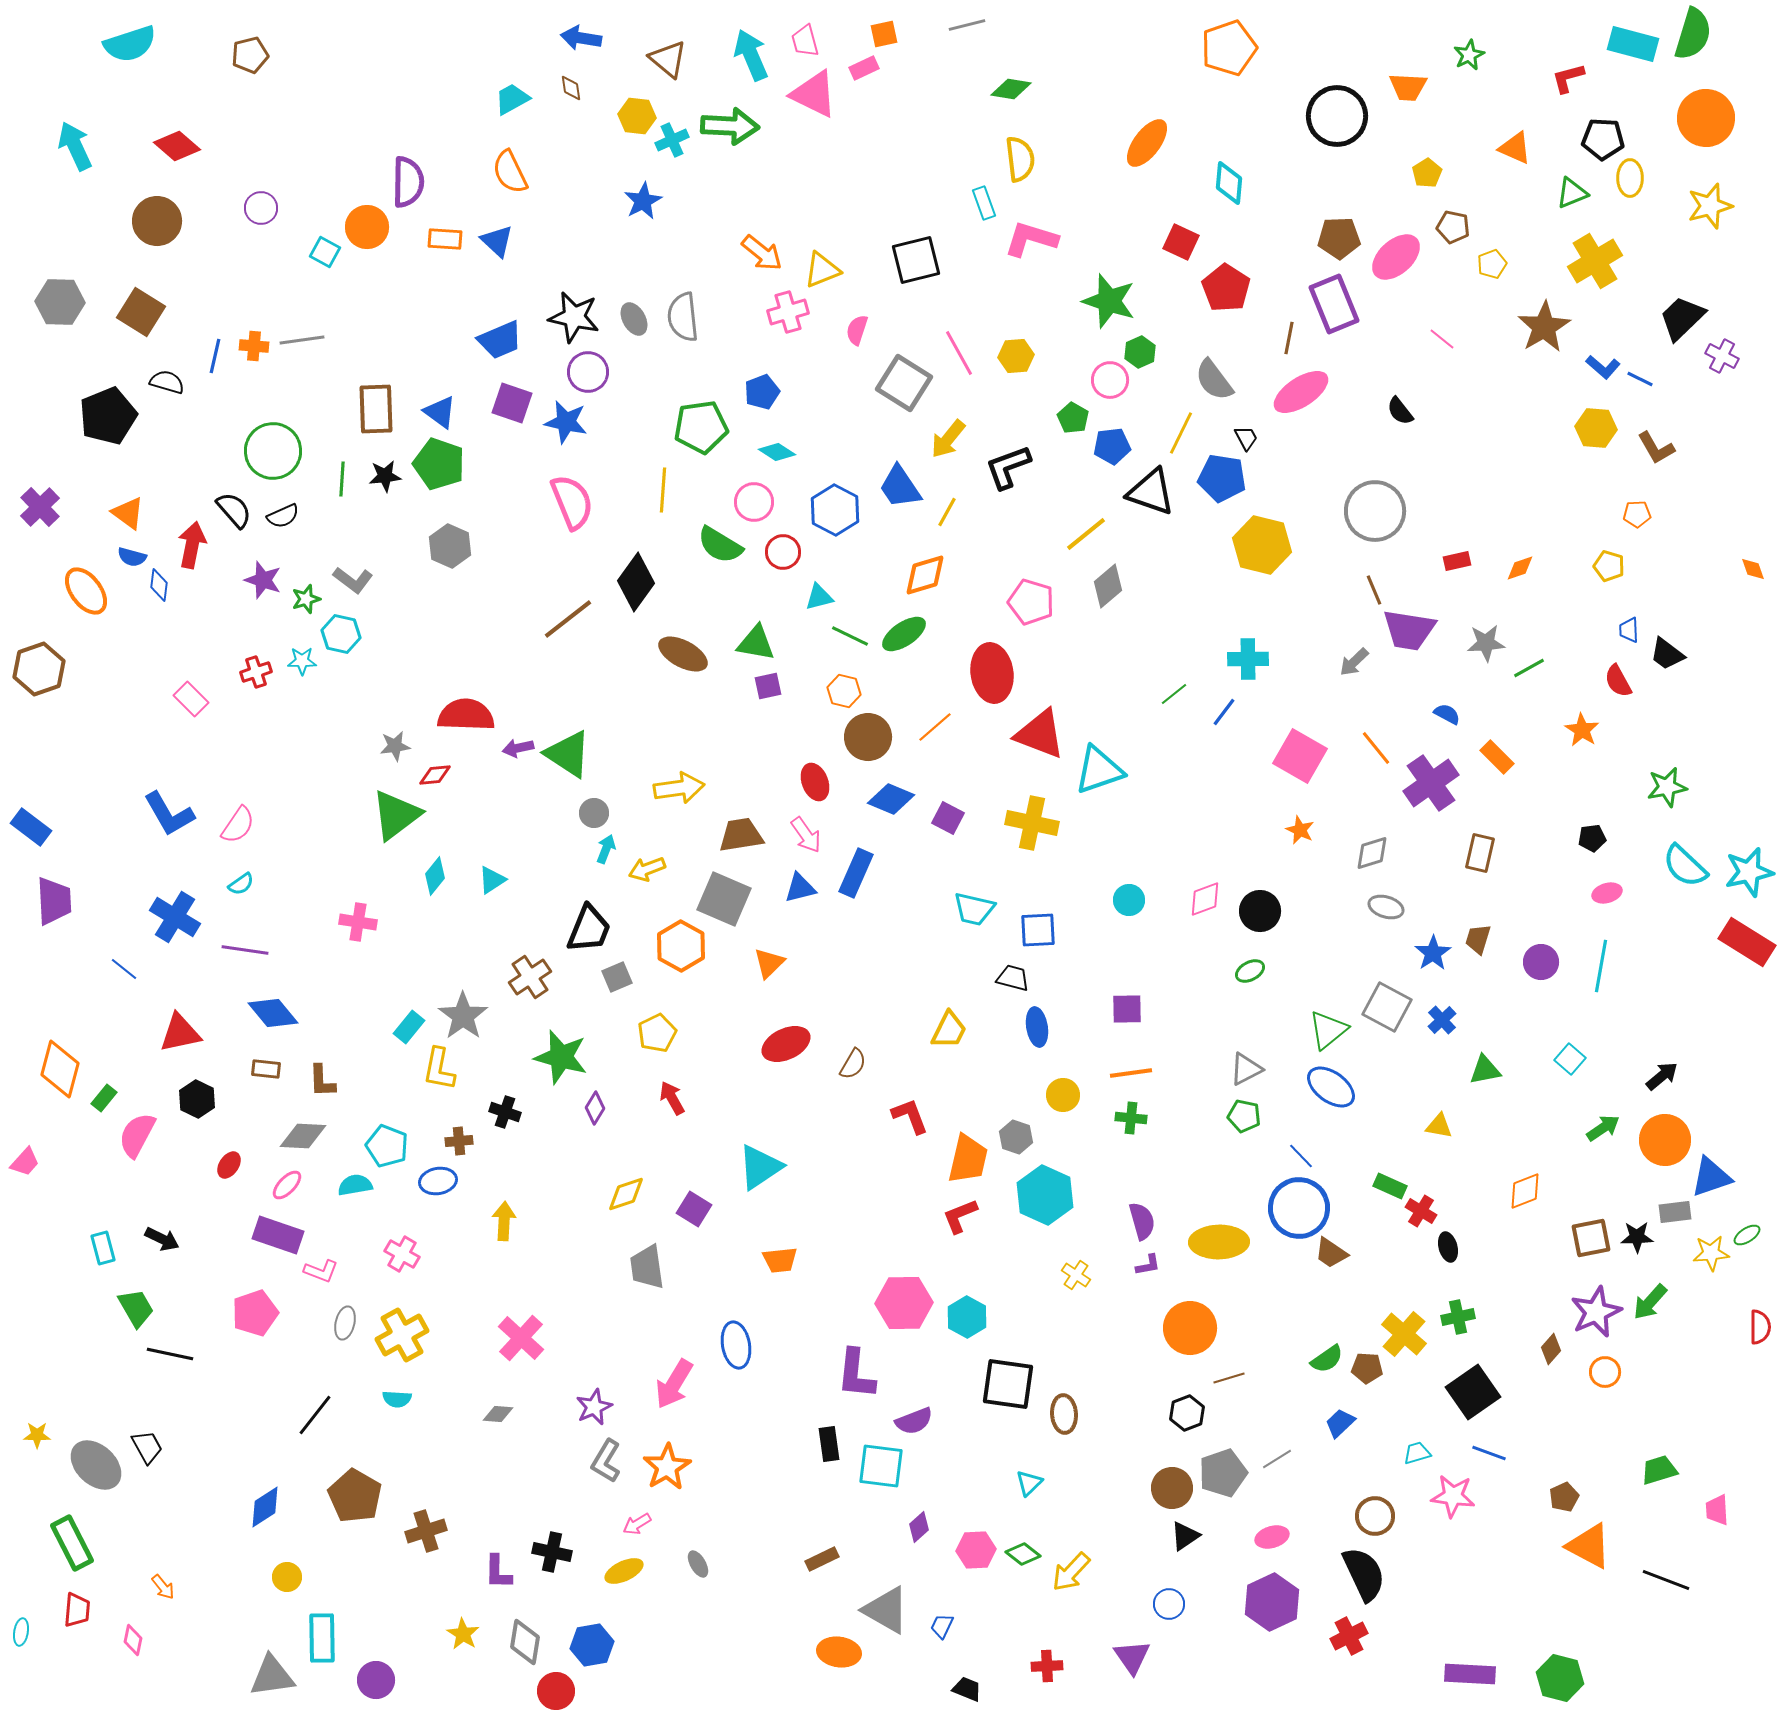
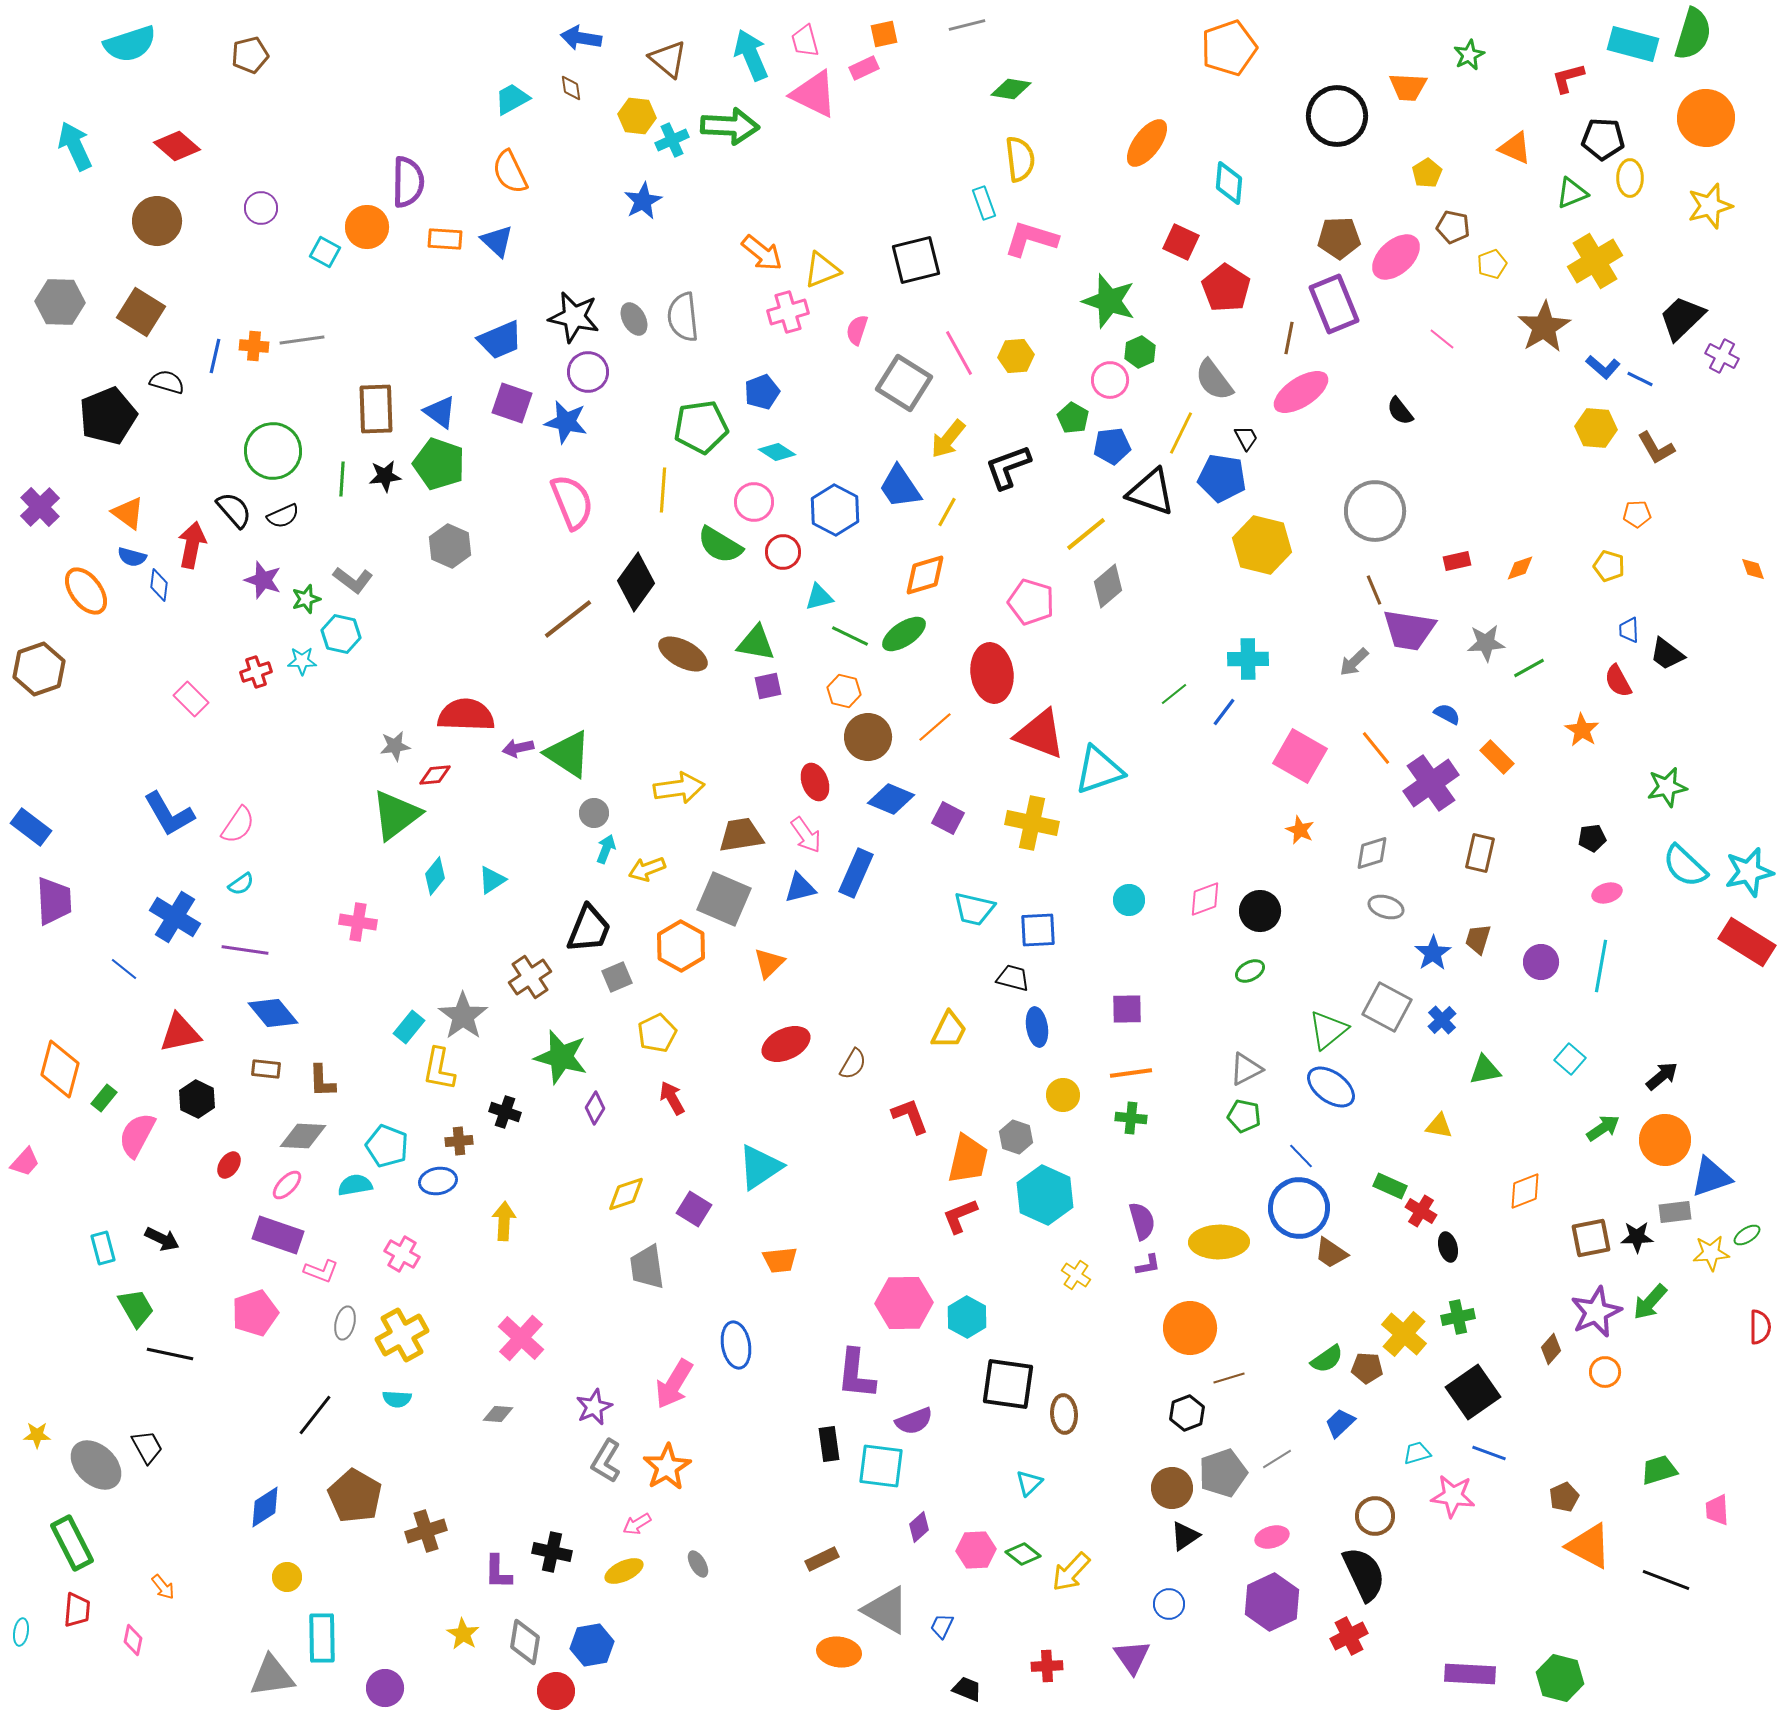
purple circle at (376, 1680): moved 9 px right, 8 px down
